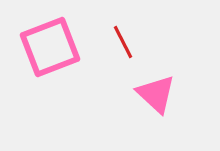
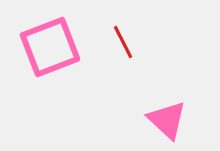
pink triangle: moved 11 px right, 26 px down
